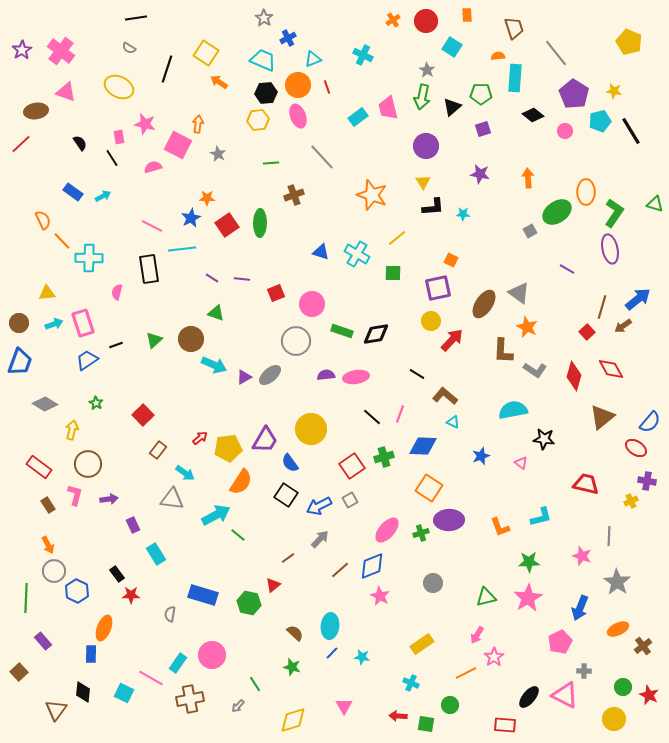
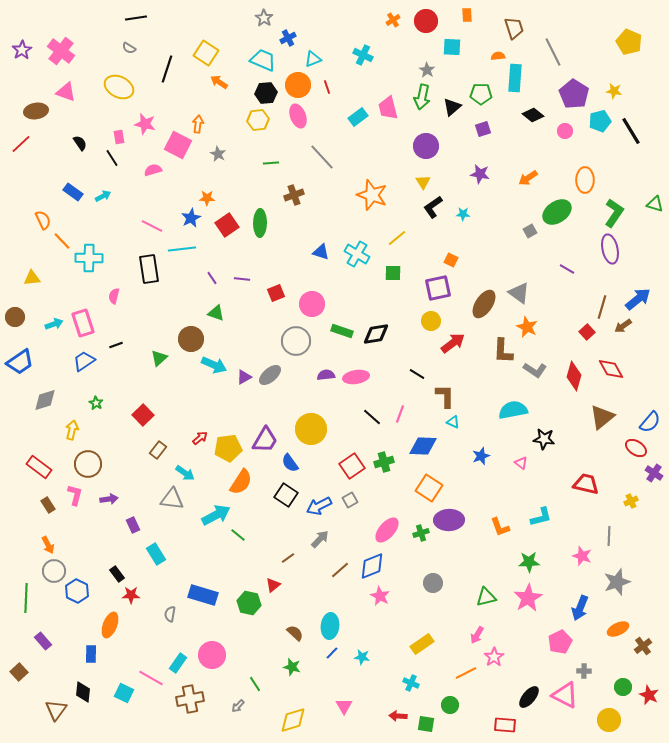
cyan square at (452, 47): rotated 30 degrees counterclockwise
gray line at (556, 53): moved 3 px left, 1 px up; rotated 12 degrees clockwise
pink semicircle at (153, 167): moved 3 px down
orange arrow at (528, 178): rotated 120 degrees counterclockwise
orange ellipse at (586, 192): moved 1 px left, 12 px up
black L-shape at (433, 207): rotated 150 degrees clockwise
purple line at (212, 278): rotated 24 degrees clockwise
pink semicircle at (117, 292): moved 3 px left, 4 px down
yellow triangle at (47, 293): moved 15 px left, 15 px up
brown circle at (19, 323): moved 4 px left, 6 px up
green triangle at (154, 340): moved 5 px right, 18 px down
red arrow at (452, 340): moved 1 px right, 3 px down; rotated 10 degrees clockwise
blue trapezoid at (87, 360): moved 3 px left, 1 px down
blue trapezoid at (20, 362): rotated 36 degrees clockwise
brown L-shape at (445, 396): rotated 50 degrees clockwise
gray diamond at (45, 404): moved 4 px up; rotated 50 degrees counterclockwise
green cross at (384, 457): moved 5 px down
purple cross at (647, 481): moved 7 px right, 8 px up; rotated 24 degrees clockwise
gray star at (617, 582): rotated 20 degrees clockwise
orange ellipse at (104, 628): moved 6 px right, 3 px up
yellow circle at (614, 719): moved 5 px left, 1 px down
